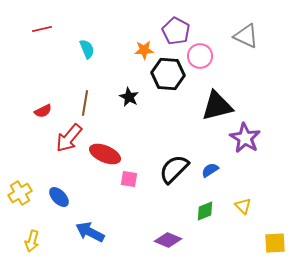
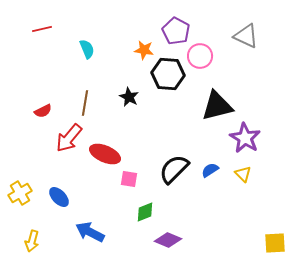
orange star: rotated 12 degrees clockwise
yellow triangle: moved 32 px up
green diamond: moved 60 px left, 1 px down
